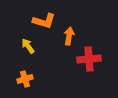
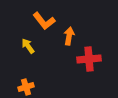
orange L-shape: rotated 35 degrees clockwise
orange cross: moved 1 px right, 8 px down
